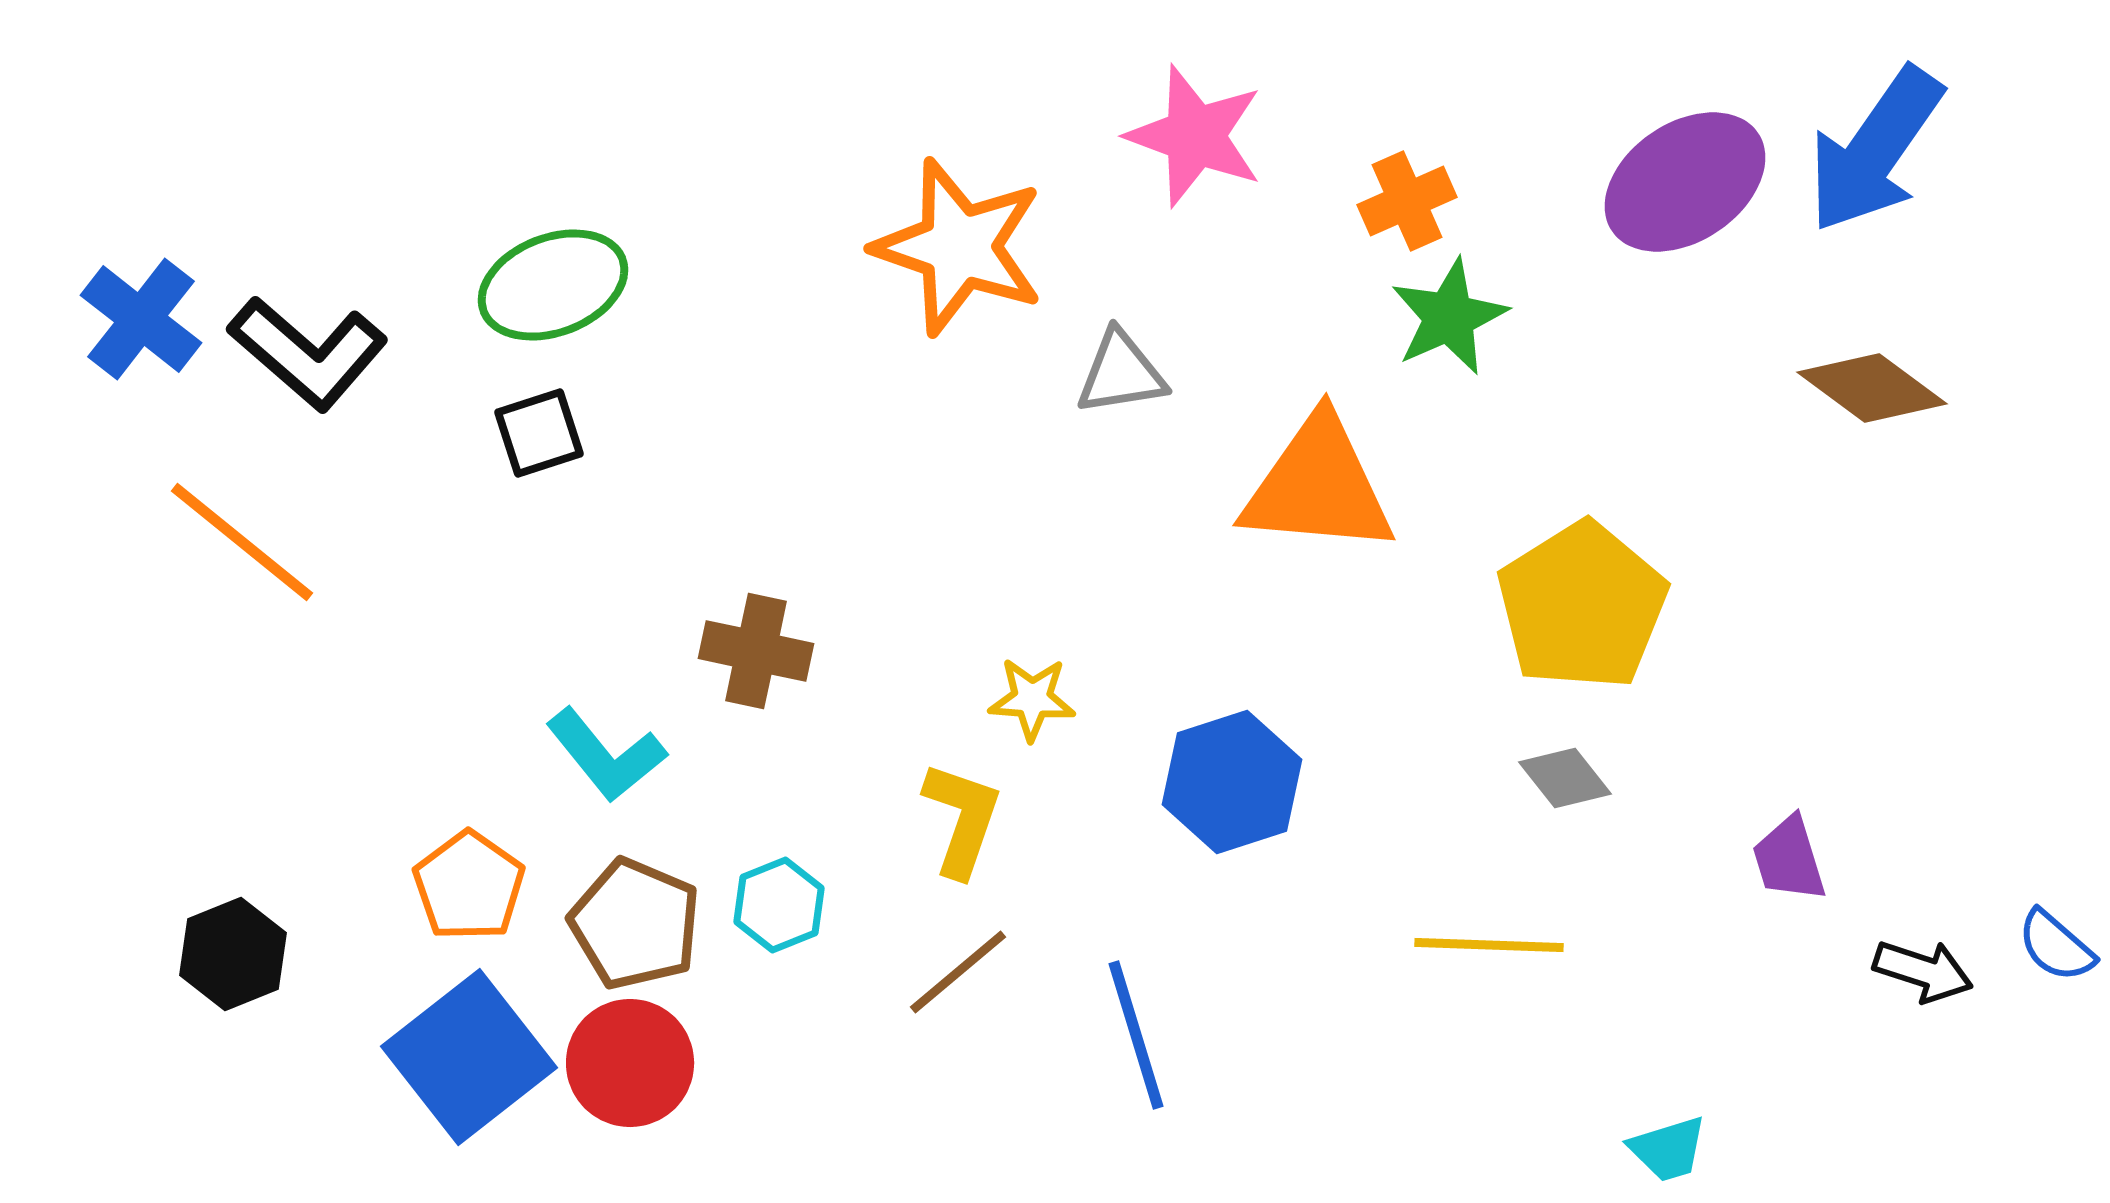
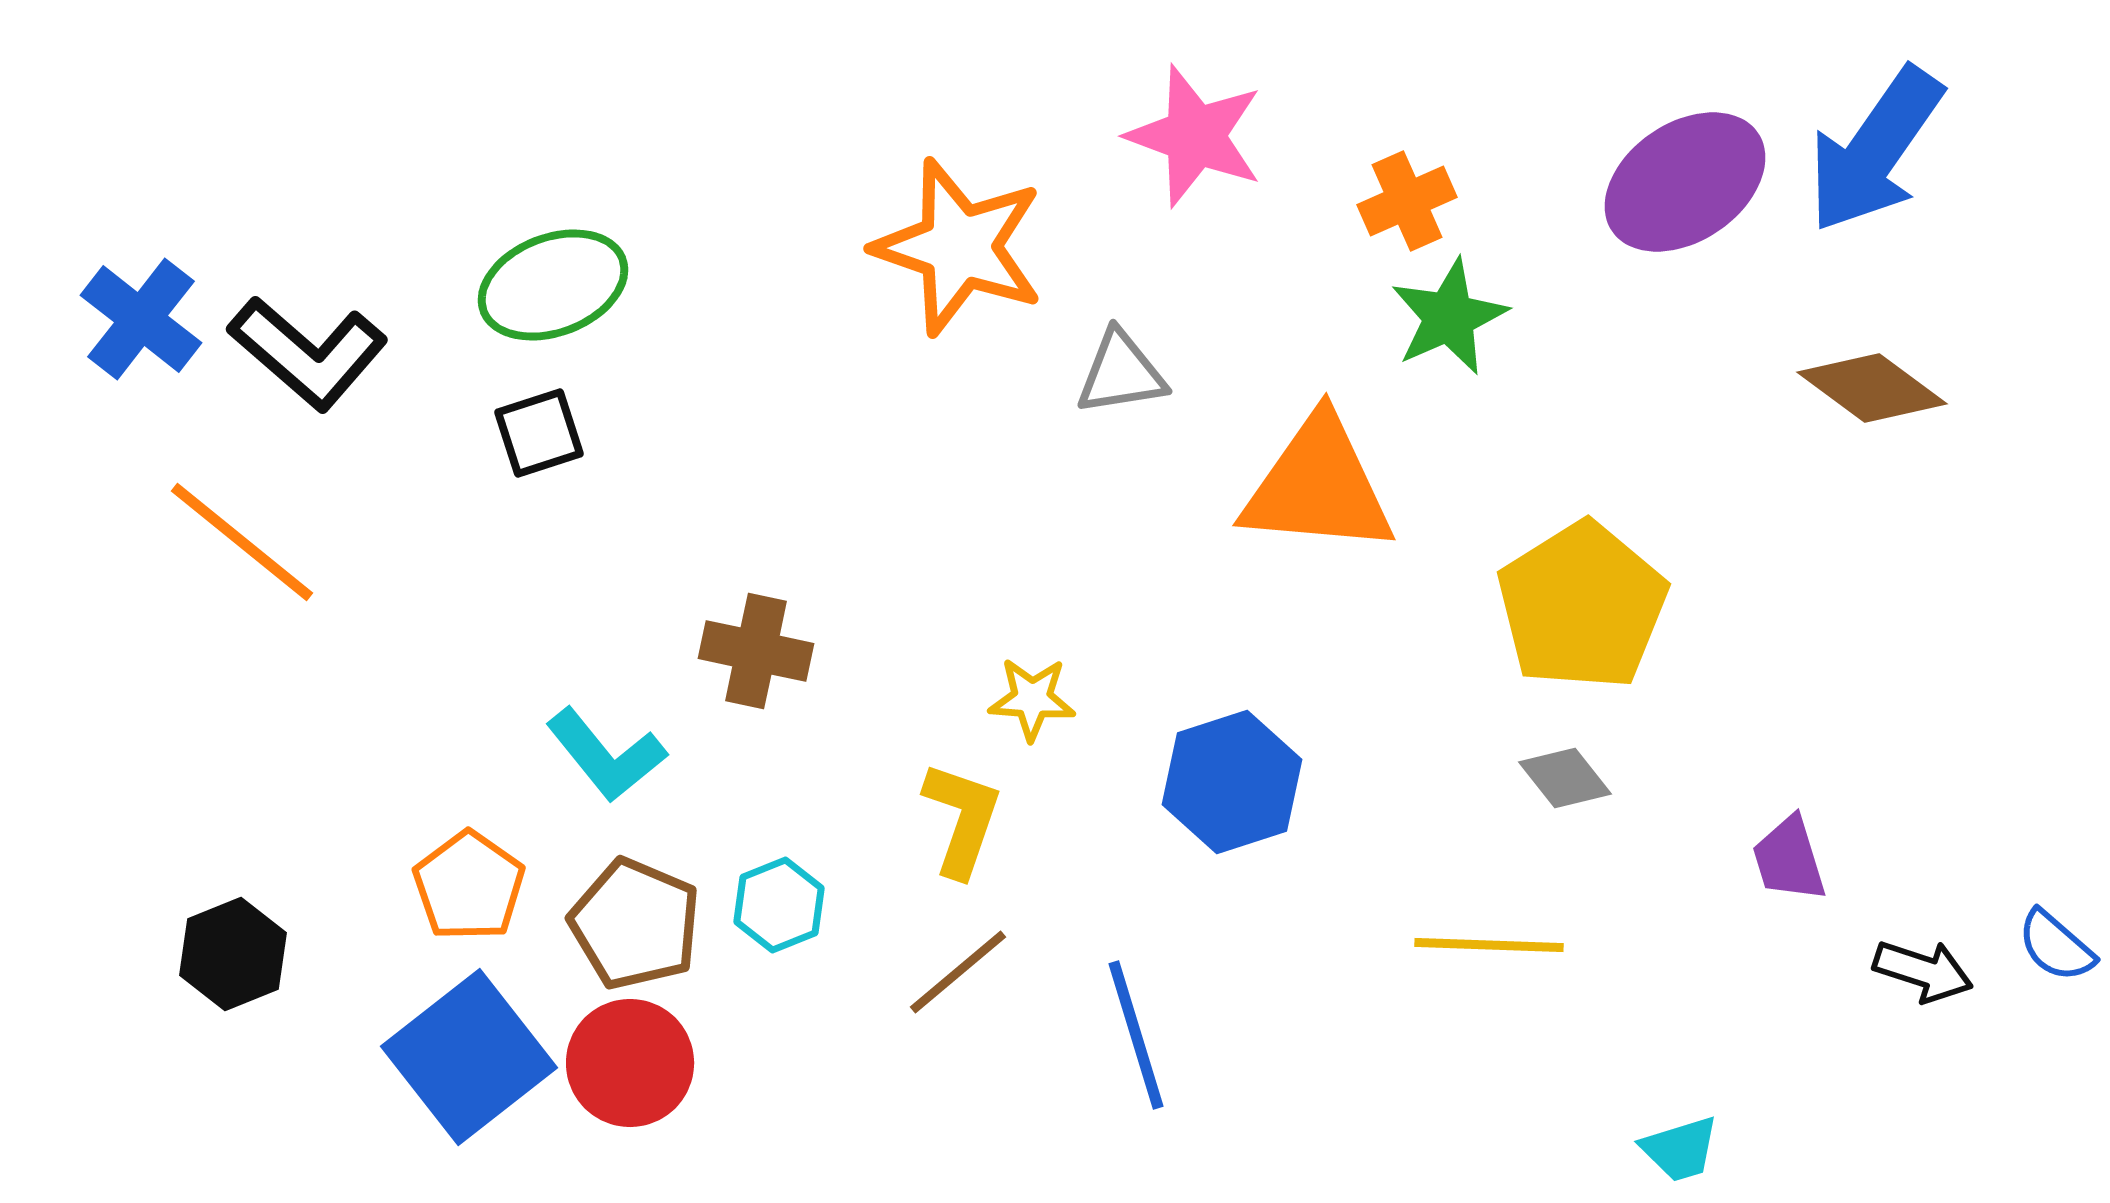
cyan trapezoid: moved 12 px right
